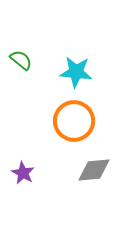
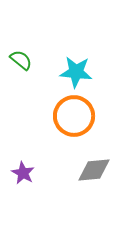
orange circle: moved 5 px up
